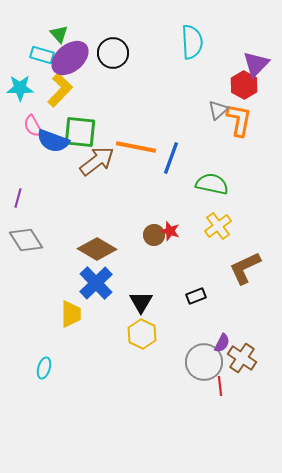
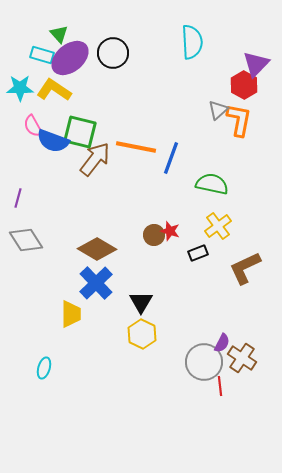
yellow L-shape: moved 6 px left; rotated 100 degrees counterclockwise
green square: rotated 8 degrees clockwise
brown arrow: moved 2 px left, 2 px up; rotated 15 degrees counterclockwise
black rectangle: moved 2 px right, 43 px up
